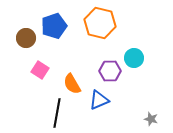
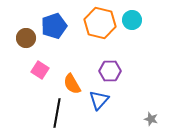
cyan circle: moved 2 px left, 38 px up
blue triangle: rotated 25 degrees counterclockwise
